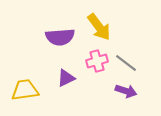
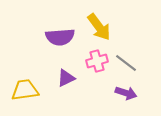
purple arrow: moved 2 px down
